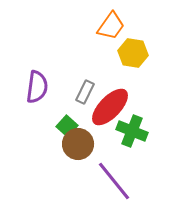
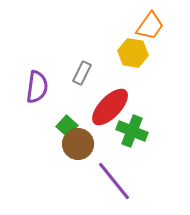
orange trapezoid: moved 39 px right
gray rectangle: moved 3 px left, 19 px up
